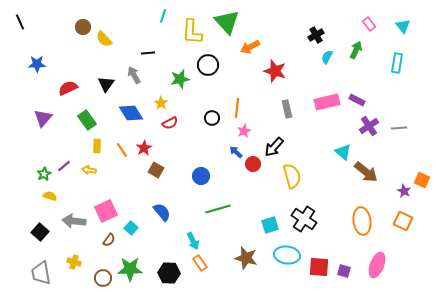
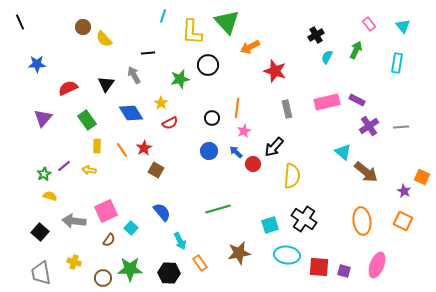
gray line at (399, 128): moved 2 px right, 1 px up
blue circle at (201, 176): moved 8 px right, 25 px up
yellow semicircle at (292, 176): rotated 20 degrees clockwise
orange square at (422, 180): moved 3 px up
cyan arrow at (193, 241): moved 13 px left
brown star at (246, 258): moved 7 px left, 5 px up; rotated 25 degrees counterclockwise
